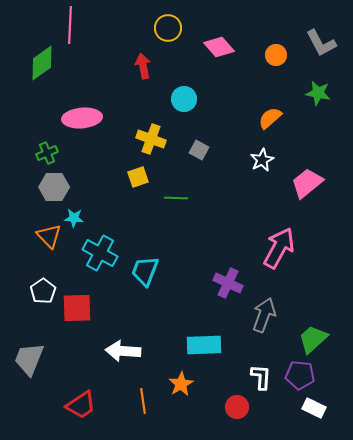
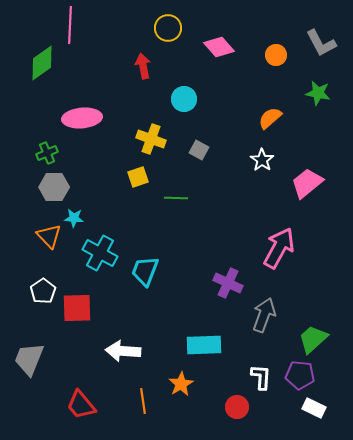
white star: rotated 10 degrees counterclockwise
red trapezoid: rotated 84 degrees clockwise
